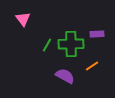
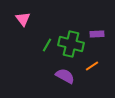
green cross: rotated 15 degrees clockwise
